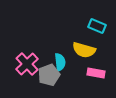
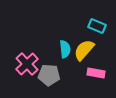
yellow semicircle: rotated 115 degrees clockwise
cyan semicircle: moved 5 px right, 13 px up
gray pentagon: rotated 25 degrees clockwise
